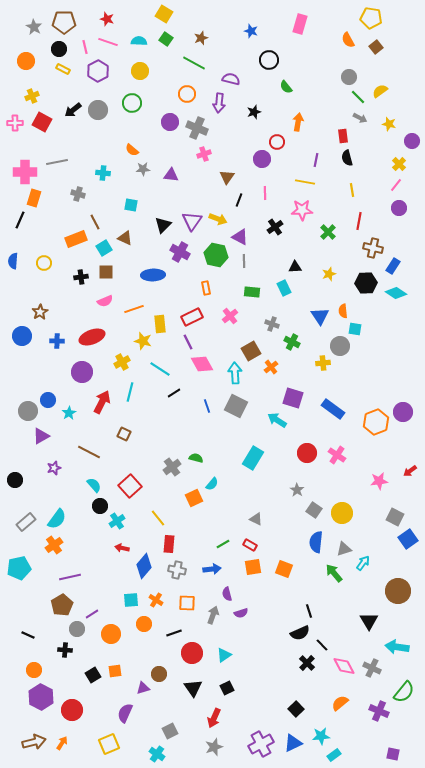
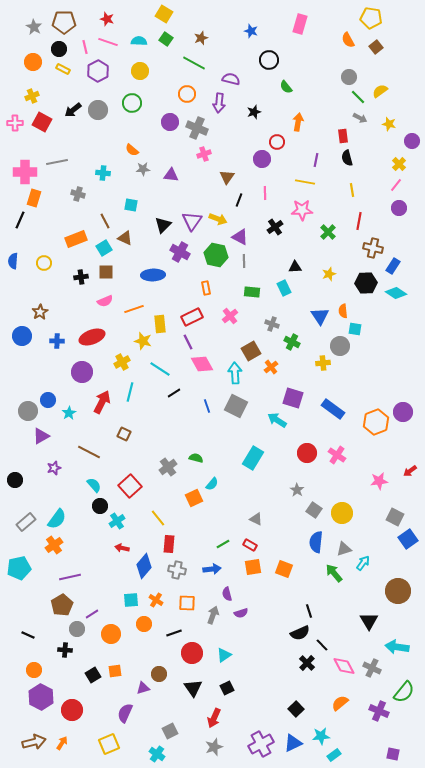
orange circle at (26, 61): moved 7 px right, 1 px down
brown line at (95, 222): moved 10 px right, 1 px up
gray cross at (172, 467): moved 4 px left
